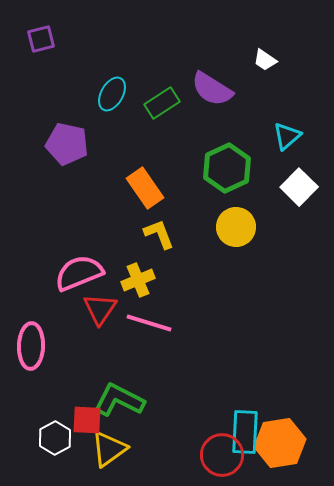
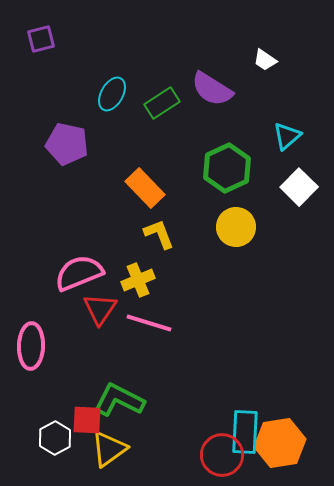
orange rectangle: rotated 9 degrees counterclockwise
